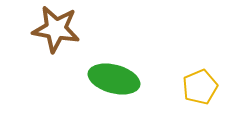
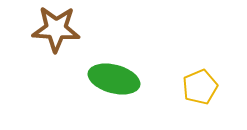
brown star: rotated 6 degrees counterclockwise
